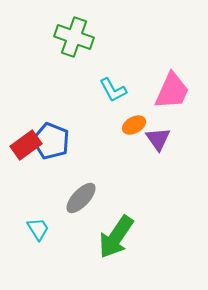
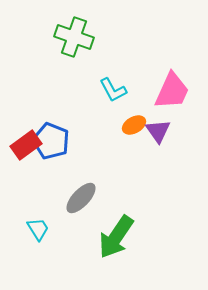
purple triangle: moved 8 px up
